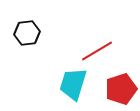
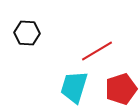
black hexagon: rotated 10 degrees clockwise
cyan trapezoid: moved 1 px right, 3 px down
